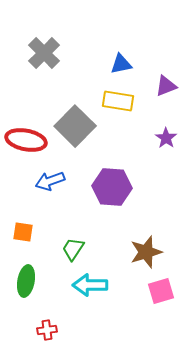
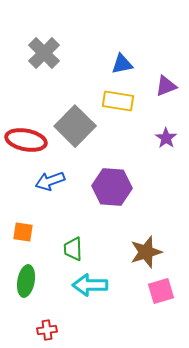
blue triangle: moved 1 px right
green trapezoid: rotated 35 degrees counterclockwise
